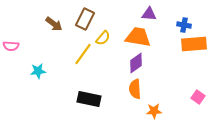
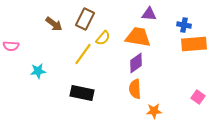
black rectangle: moved 7 px left, 6 px up
